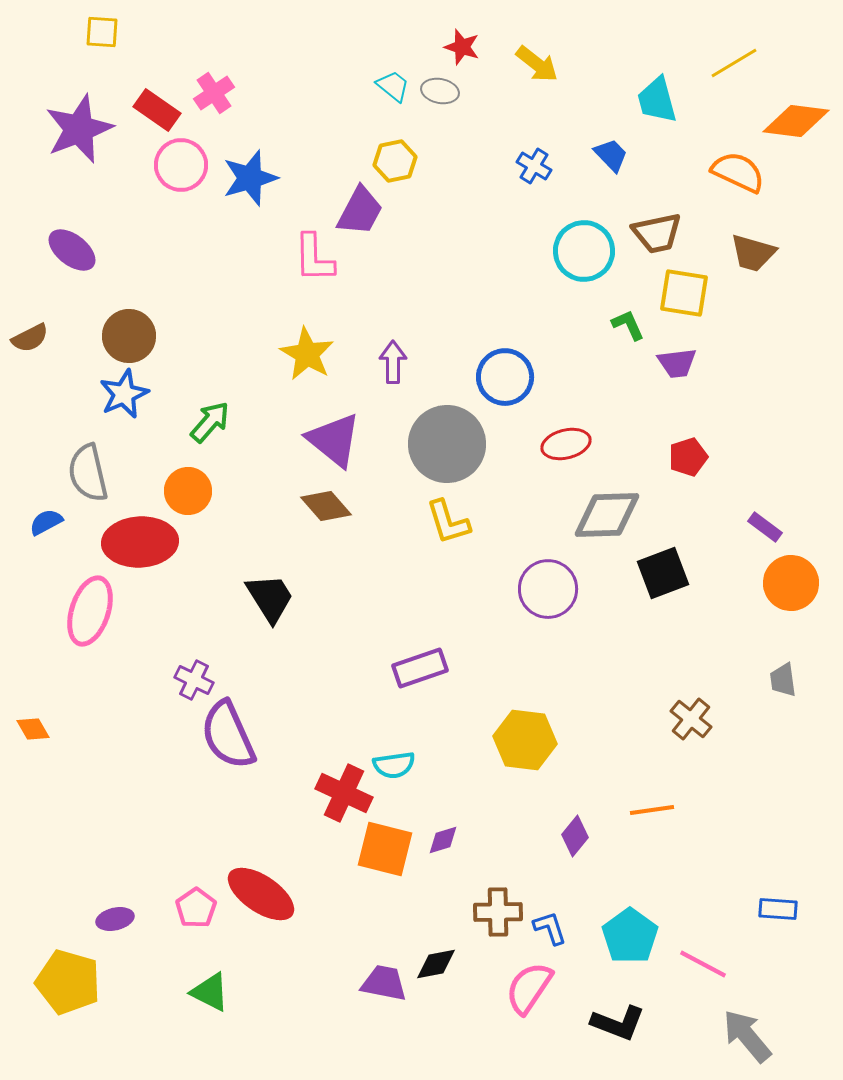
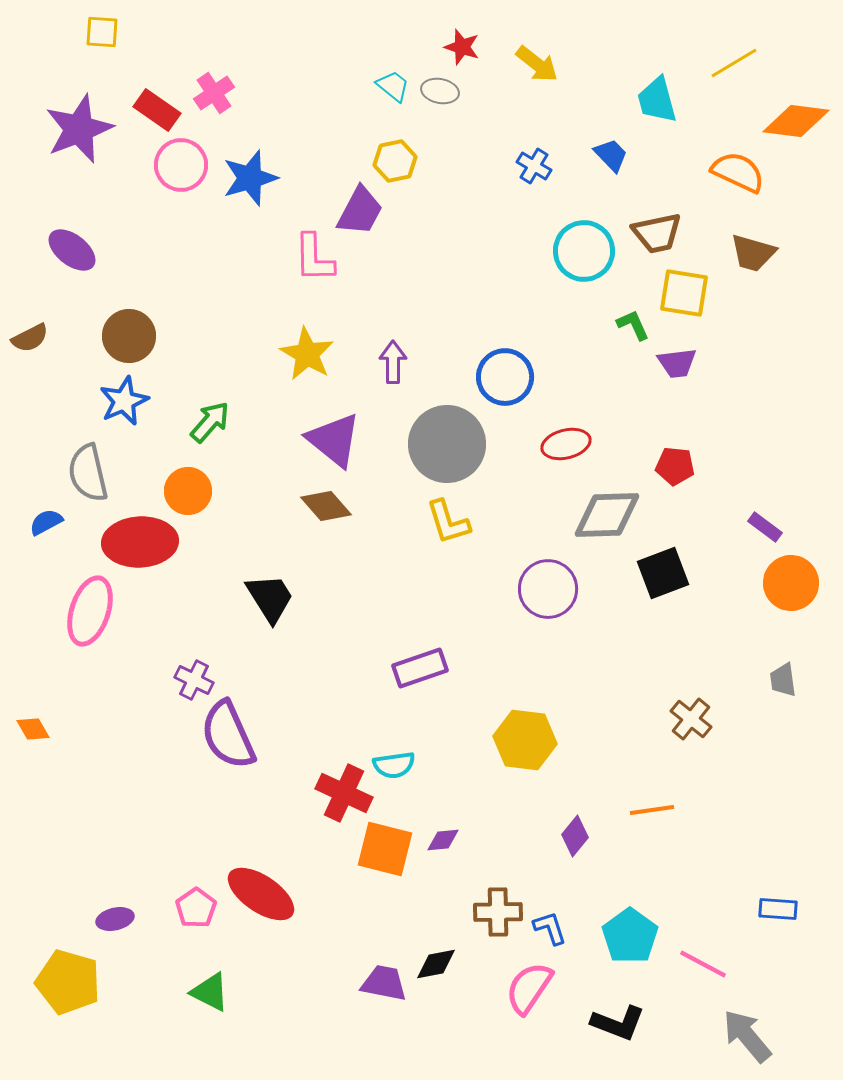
green L-shape at (628, 325): moved 5 px right
blue star at (124, 394): moved 7 px down
red pentagon at (688, 457): moved 13 px left, 9 px down; rotated 24 degrees clockwise
purple diamond at (443, 840): rotated 12 degrees clockwise
